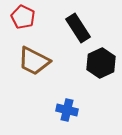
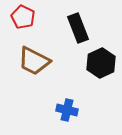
black rectangle: rotated 12 degrees clockwise
